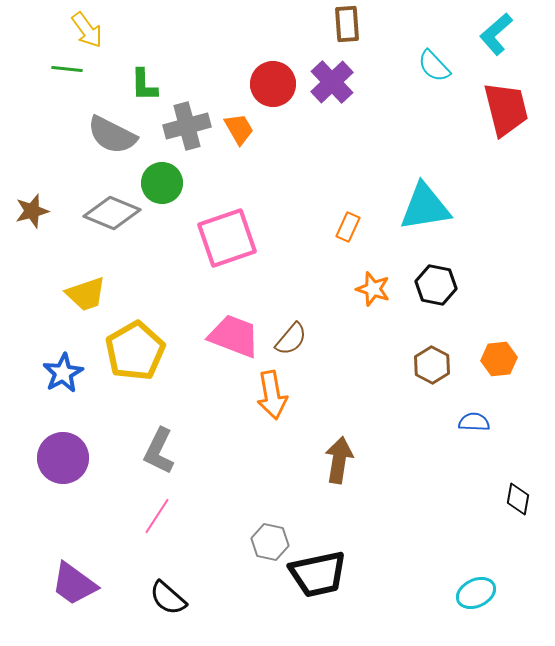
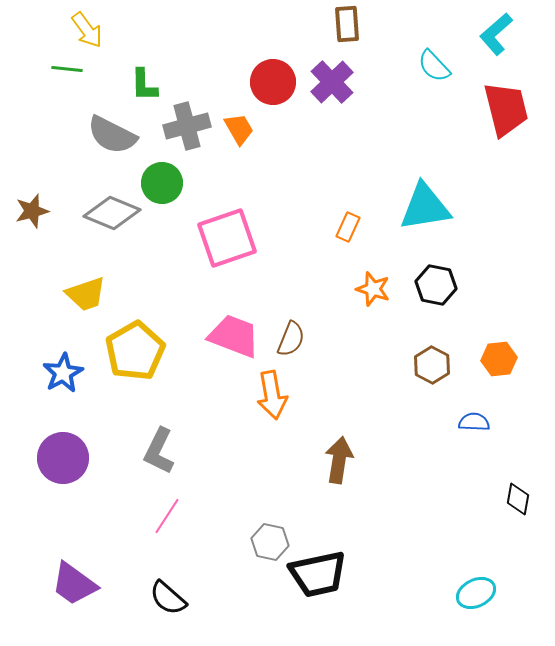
red circle: moved 2 px up
brown semicircle: rotated 18 degrees counterclockwise
pink line: moved 10 px right
